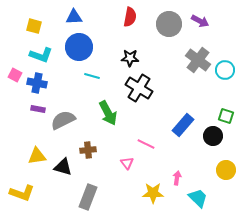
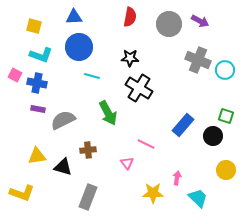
gray cross: rotated 15 degrees counterclockwise
